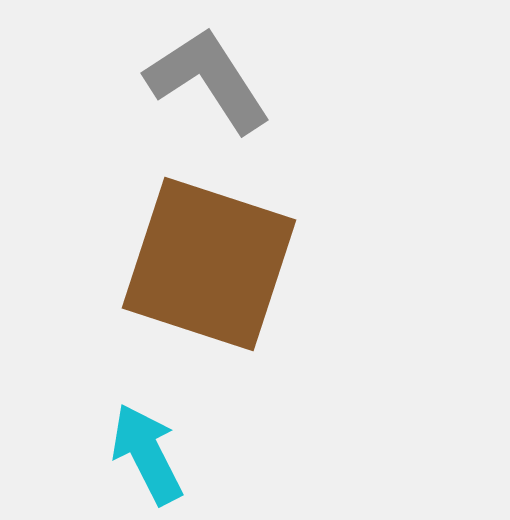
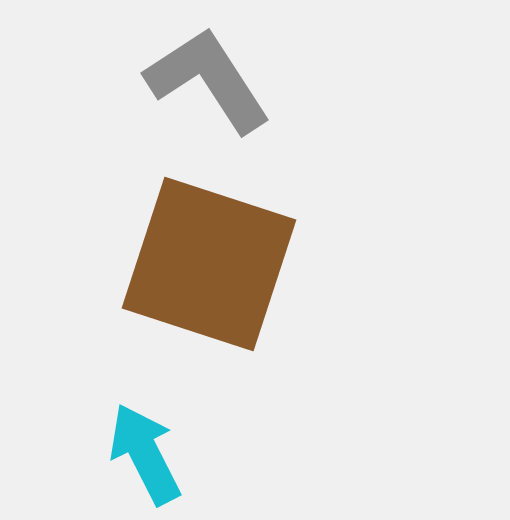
cyan arrow: moved 2 px left
